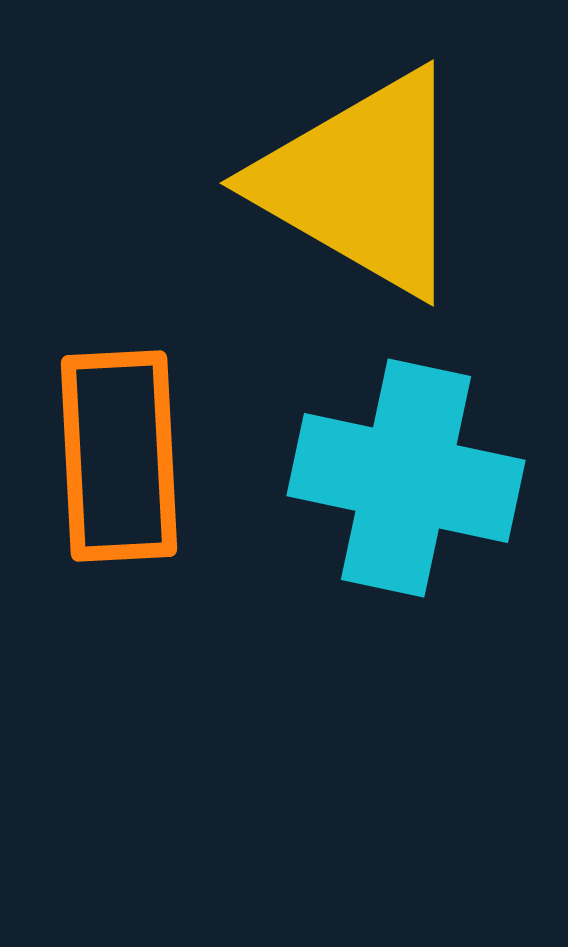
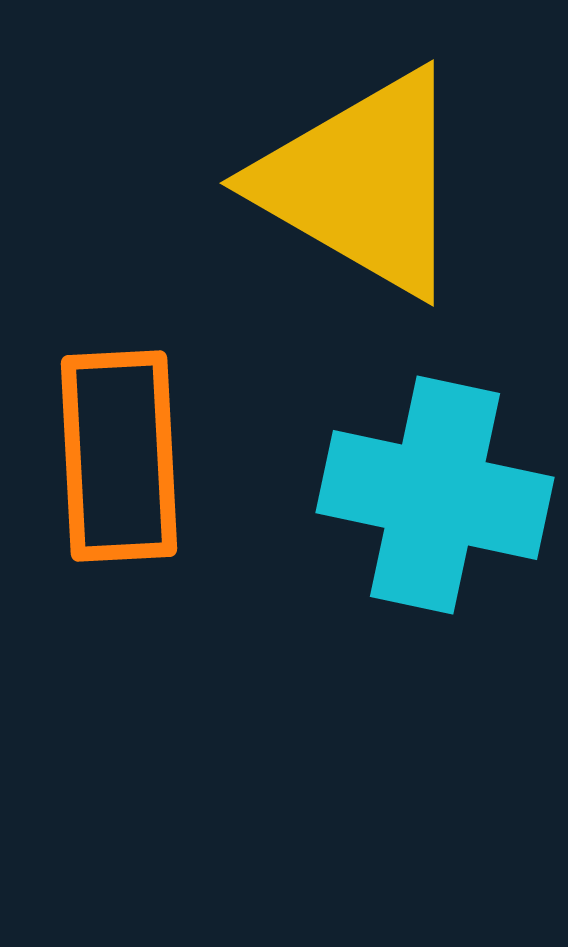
cyan cross: moved 29 px right, 17 px down
